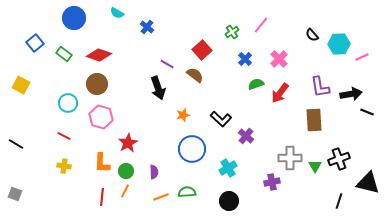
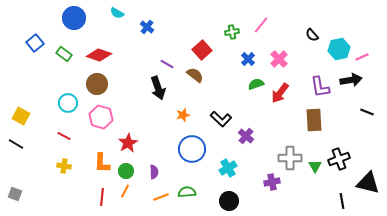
green cross at (232, 32): rotated 24 degrees clockwise
cyan hexagon at (339, 44): moved 5 px down; rotated 10 degrees counterclockwise
blue cross at (245, 59): moved 3 px right
yellow square at (21, 85): moved 31 px down
black arrow at (351, 94): moved 14 px up
black line at (339, 201): moved 3 px right; rotated 28 degrees counterclockwise
